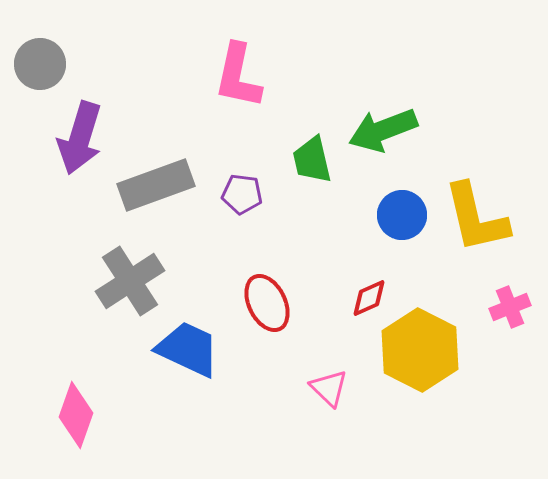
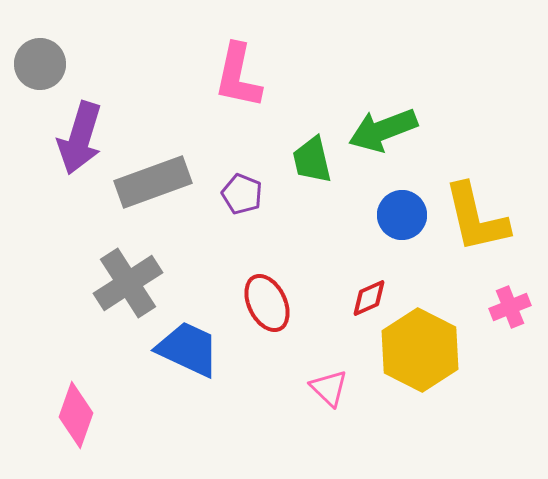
gray rectangle: moved 3 px left, 3 px up
purple pentagon: rotated 15 degrees clockwise
gray cross: moved 2 px left, 2 px down
